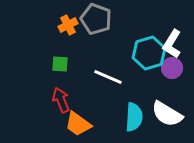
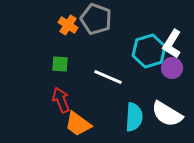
orange cross: rotated 30 degrees counterclockwise
cyan hexagon: moved 2 px up
